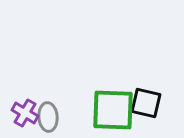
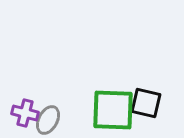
purple cross: rotated 16 degrees counterclockwise
gray ellipse: moved 3 px down; rotated 32 degrees clockwise
